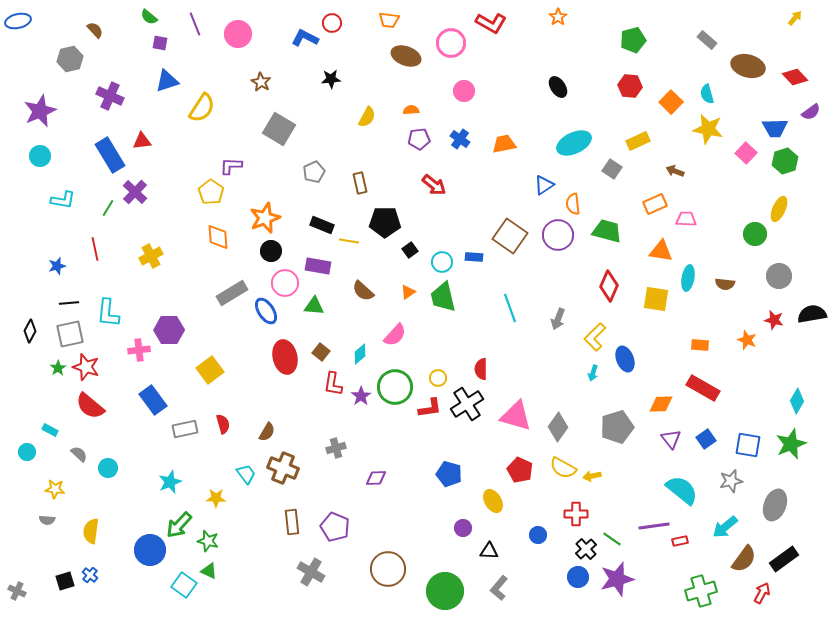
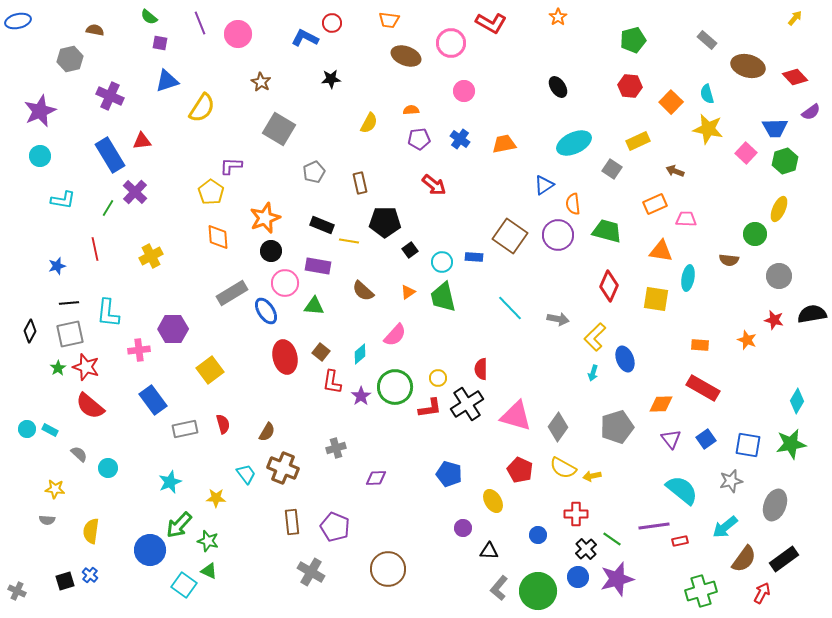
purple line at (195, 24): moved 5 px right, 1 px up
brown semicircle at (95, 30): rotated 36 degrees counterclockwise
yellow semicircle at (367, 117): moved 2 px right, 6 px down
brown semicircle at (725, 284): moved 4 px right, 24 px up
cyan line at (510, 308): rotated 24 degrees counterclockwise
gray arrow at (558, 319): rotated 100 degrees counterclockwise
purple hexagon at (169, 330): moved 4 px right, 1 px up
red L-shape at (333, 384): moved 1 px left, 2 px up
green star at (791, 444): rotated 12 degrees clockwise
cyan circle at (27, 452): moved 23 px up
green circle at (445, 591): moved 93 px right
